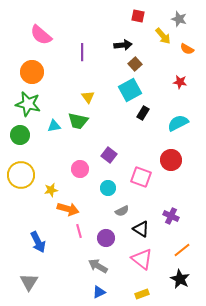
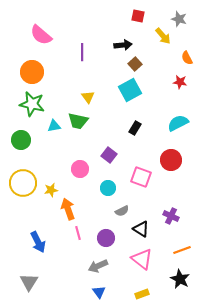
orange semicircle: moved 9 px down; rotated 32 degrees clockwise
green star: moved 4 px right
black rectangle: moved 8 px left, 15 px down
green circle: moved 1 px right, 5 px down
yellow circle: moved 2 px right, 8 px down
orange arrow: rotated 125 degrees counterclockwise
pink line: moved 1 px left, 2 px down
orange line: rotated 18 degrees clockwise
gray arrow: rotated 54 degrees counterclockwise
blue triangle: rotated 40 degrees counterclockwise
